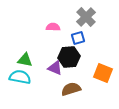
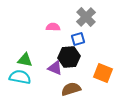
blue square: moved 1 px down
